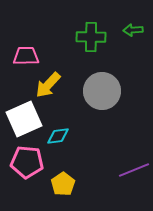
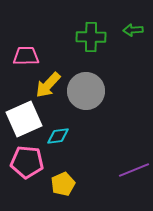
gray circle: moved 16 px left
yellow pentagon: rotated 10 degrees clockwise
